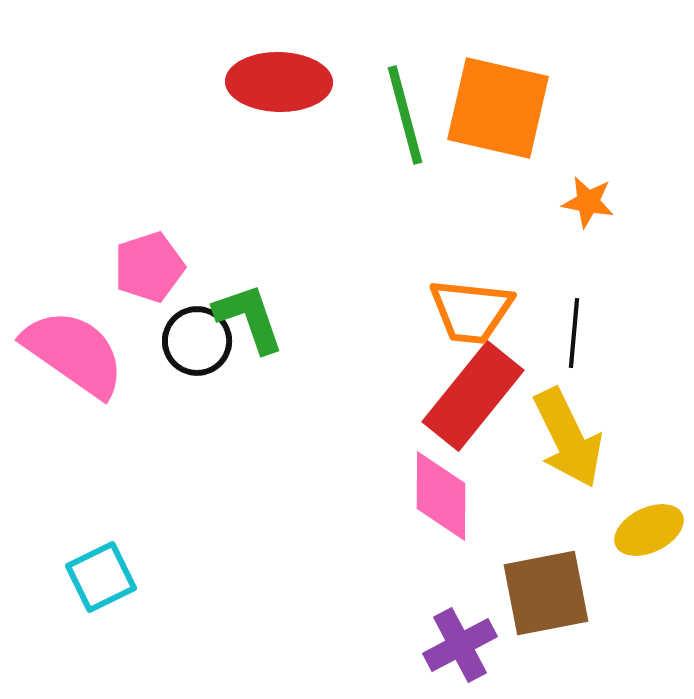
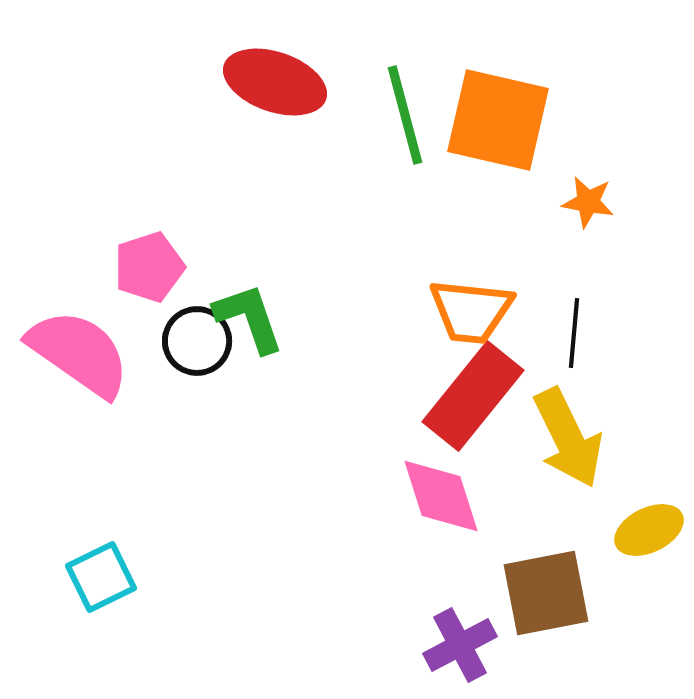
red ellipse: moved 4 px left; rotated 18 degrees clockwise
orange square: moved 12 px down
pink semicircle: moved 5 px right
pink diamond: rotated 18 degrees counterclockwise
